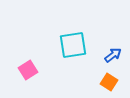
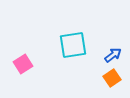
pink square: moved 5 px left, 6 px up
orange square: moved 3 px right, 4 px up; rotated 24 degrees clockwise
